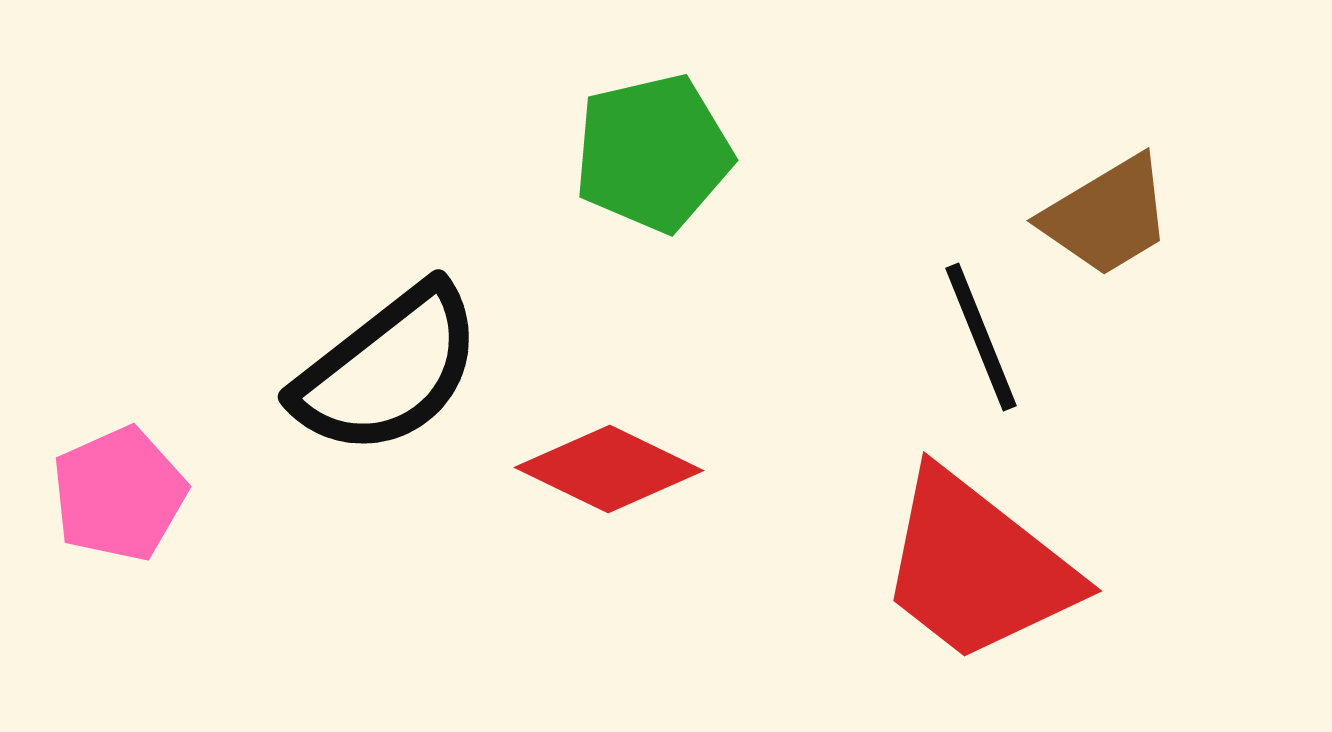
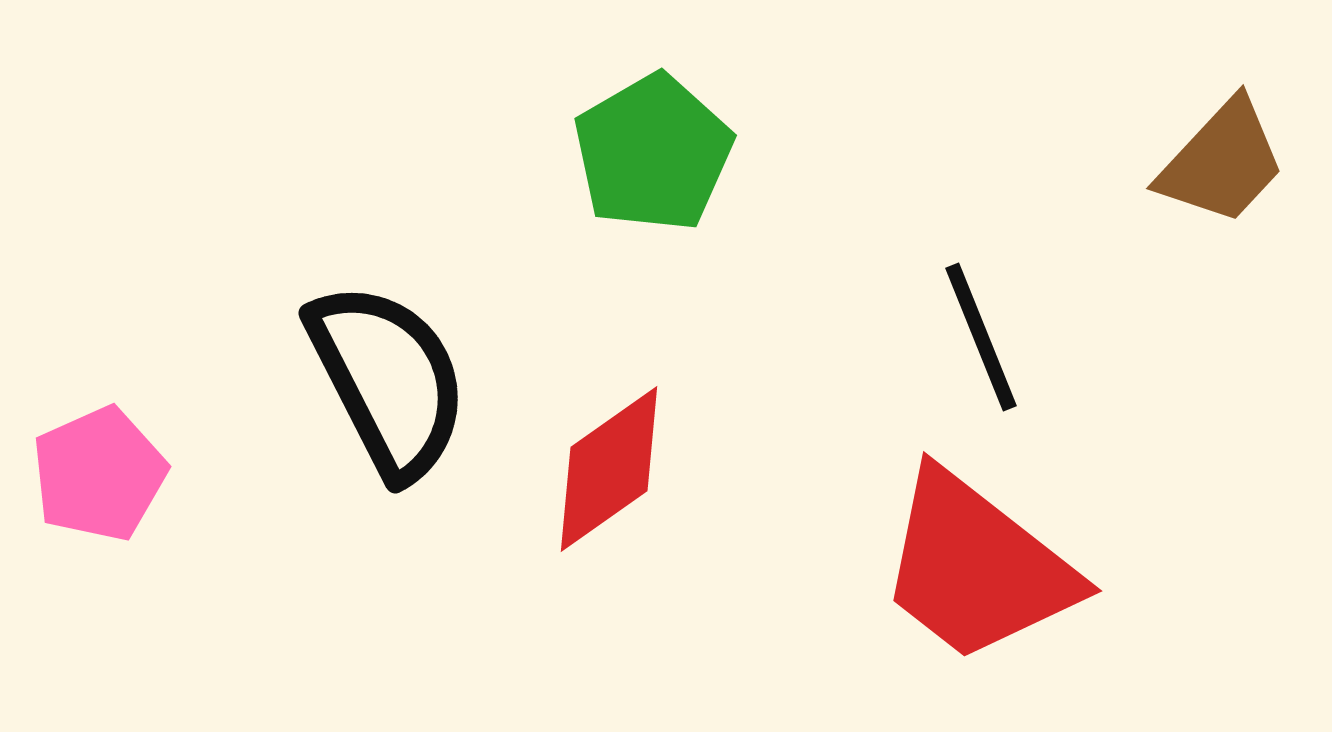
green pentagon: rotated 17 degrees counterclockwise
brown trapezoid: moved 115 px right, 54 px up; rotated 16 degrees counterclockwise
black semicircle: moved 10 px down; rotated 79 degrees counterclockwise
red diamond: rotated 61 degrees counterclockwise
pink pentagon: moved 20 px left, 20 px up
